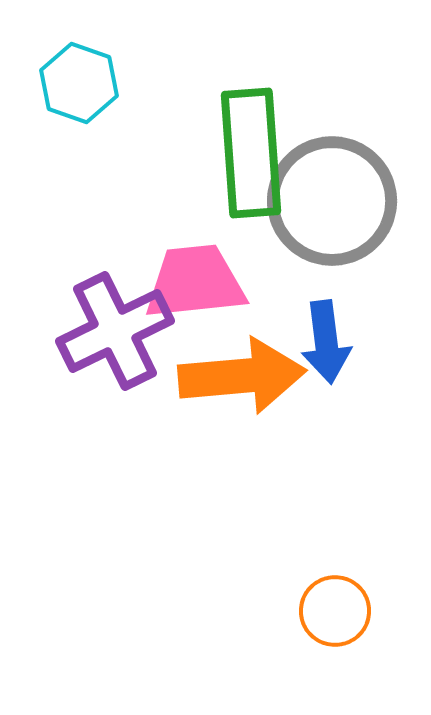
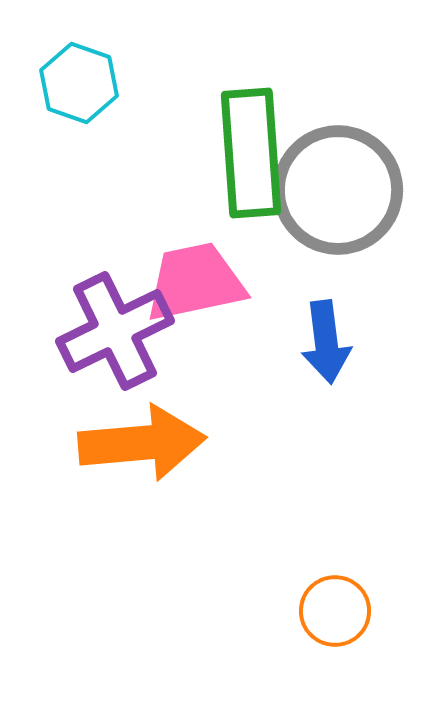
gray circle: moved 6 px right, 11 px up
pink trapezoid: rotated 6 degrees counterclockwise
orange arrow: moved 100 px left, 67 px down
